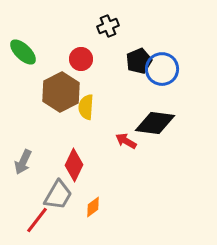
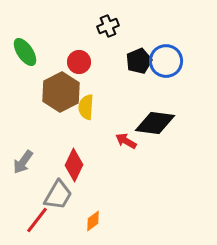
green ellipse: moved 2 px right; rotated 12 degrees clockwise
red circle: moved 2 px left, 3 px down
blue circle: moved 4 px right, 8 px up
gray arrow: rotated 10 degrees clockwise
orange diamond: moved 14 px down
